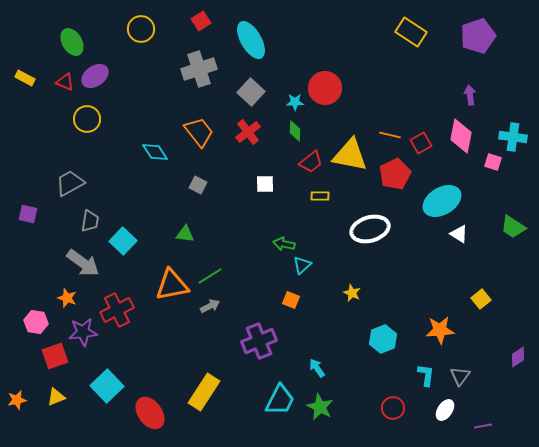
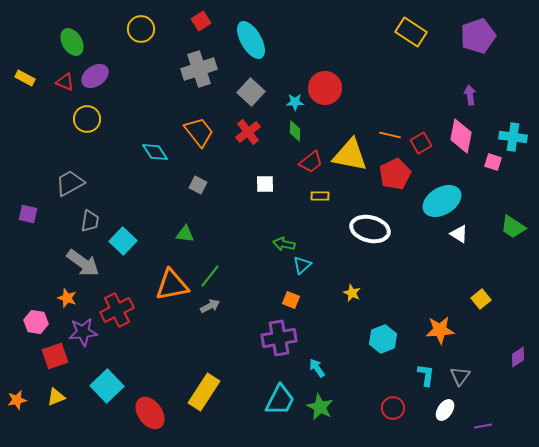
white ellipse at (370, 229): rotated 30 degrees clockwise
green line at (210, 276): rotated 20 degrees counterclockwise
purple cross at (259, 341): moved 20 px right, 3 px up; rotated 12 degrees clockwise
